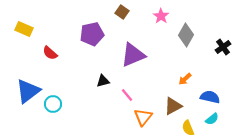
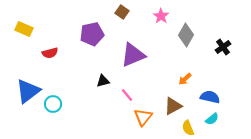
red semicircle: rotated 56 degrees counterclockwise
